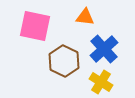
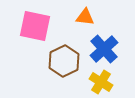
brown hexagon: rotated 8 degrees clockwise
